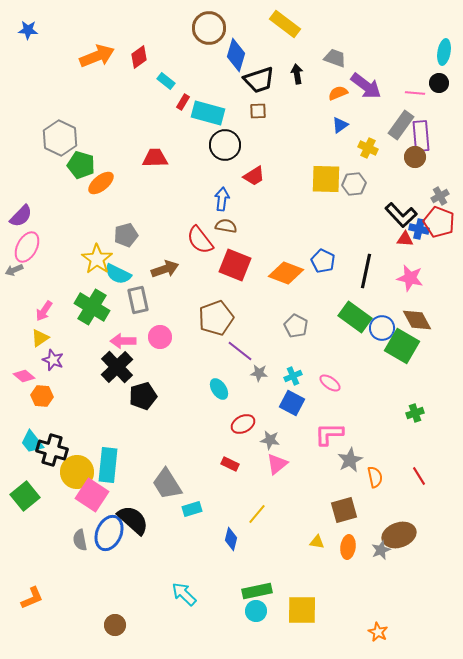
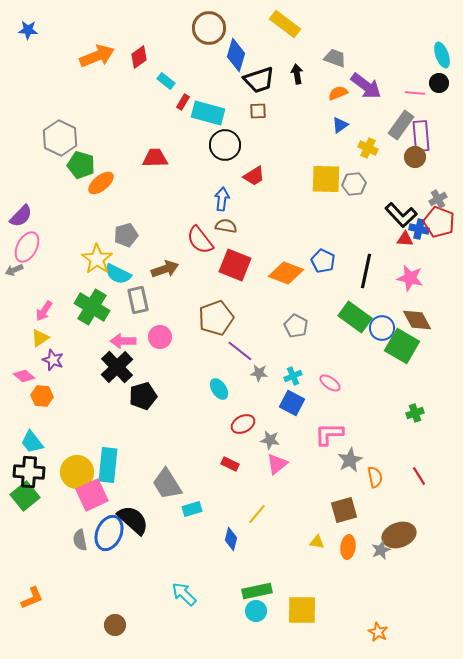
cyan ellipse at (444, 52): moved 2 px left, 3 px down; rotated 30 degrees counterclockwise
gray cross at (440, 196): moved 2 px left, 3 px down
black cross at (52, 450): moved 23 px left, 22 px down; rotated 12 degrees counterclockwise
pink square at (92, 495): rotated 32 degrees clockwise
